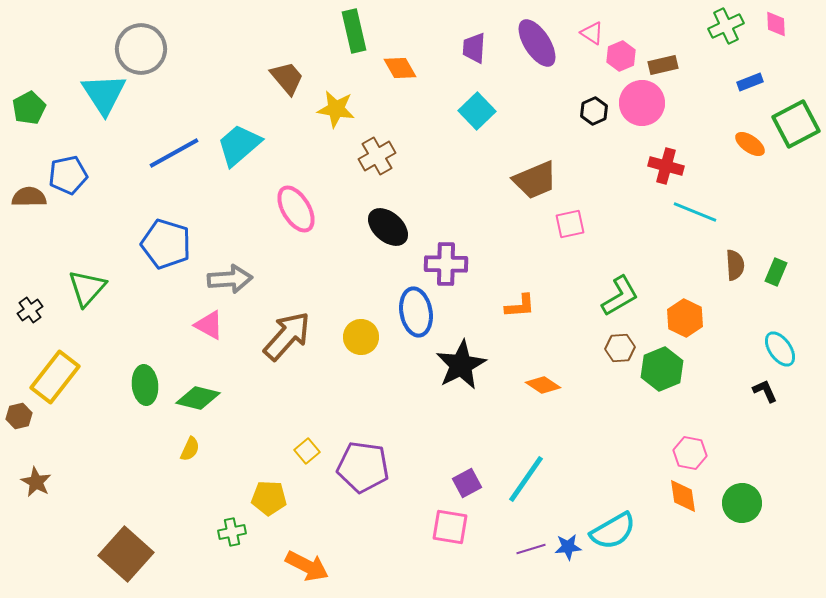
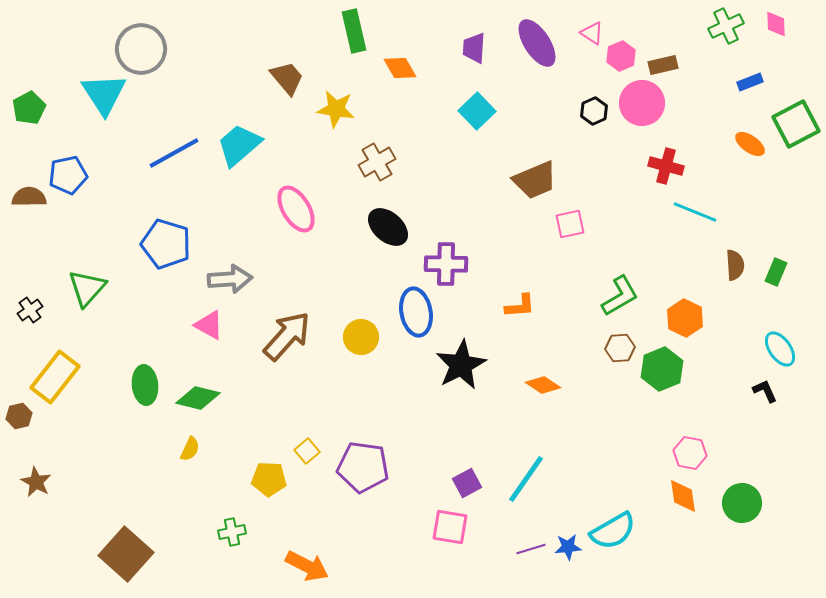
brown cross at (377, 156): moved 6 px down
yellow pentagon at (269, 498): moved 19 px up
